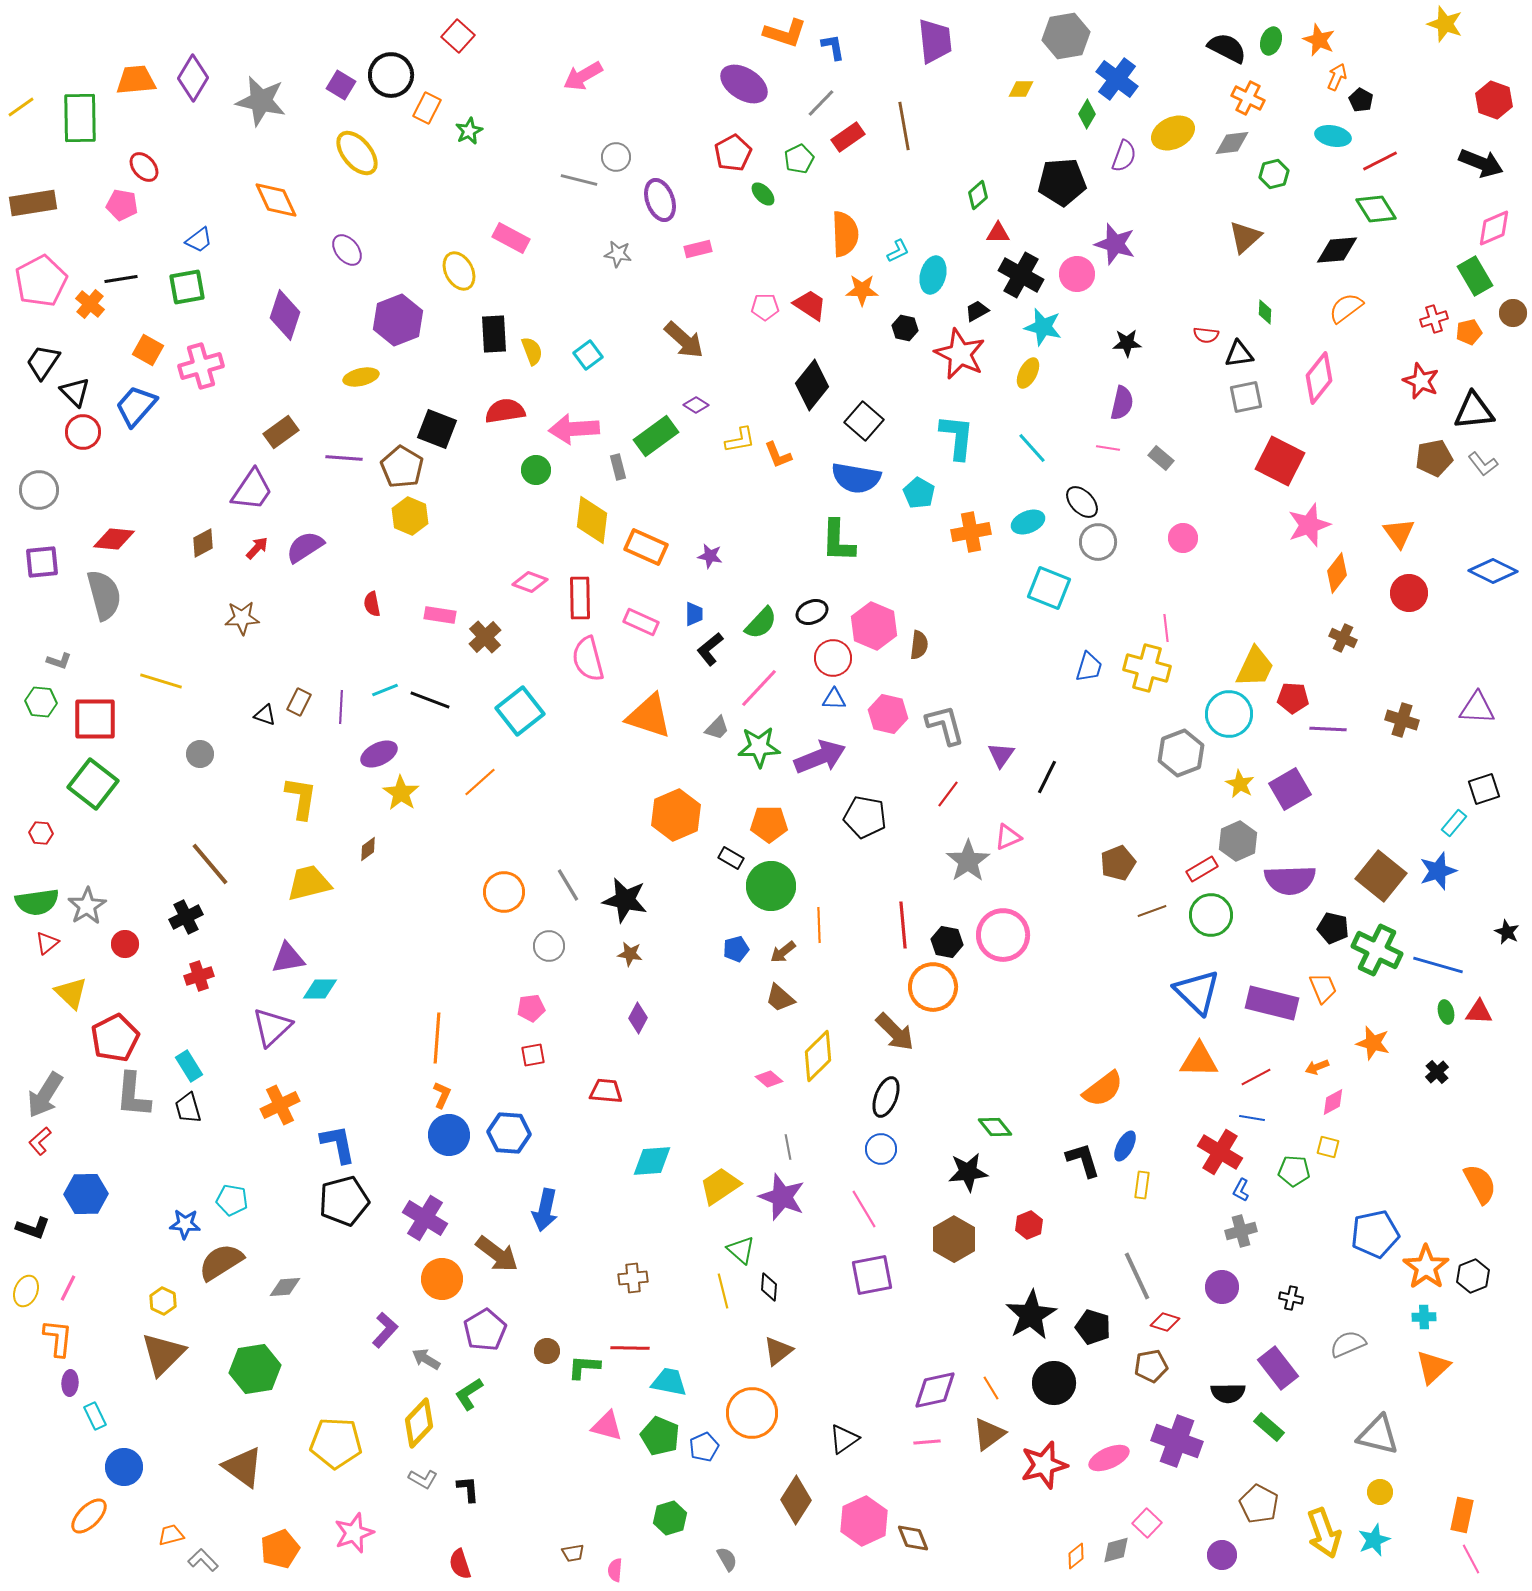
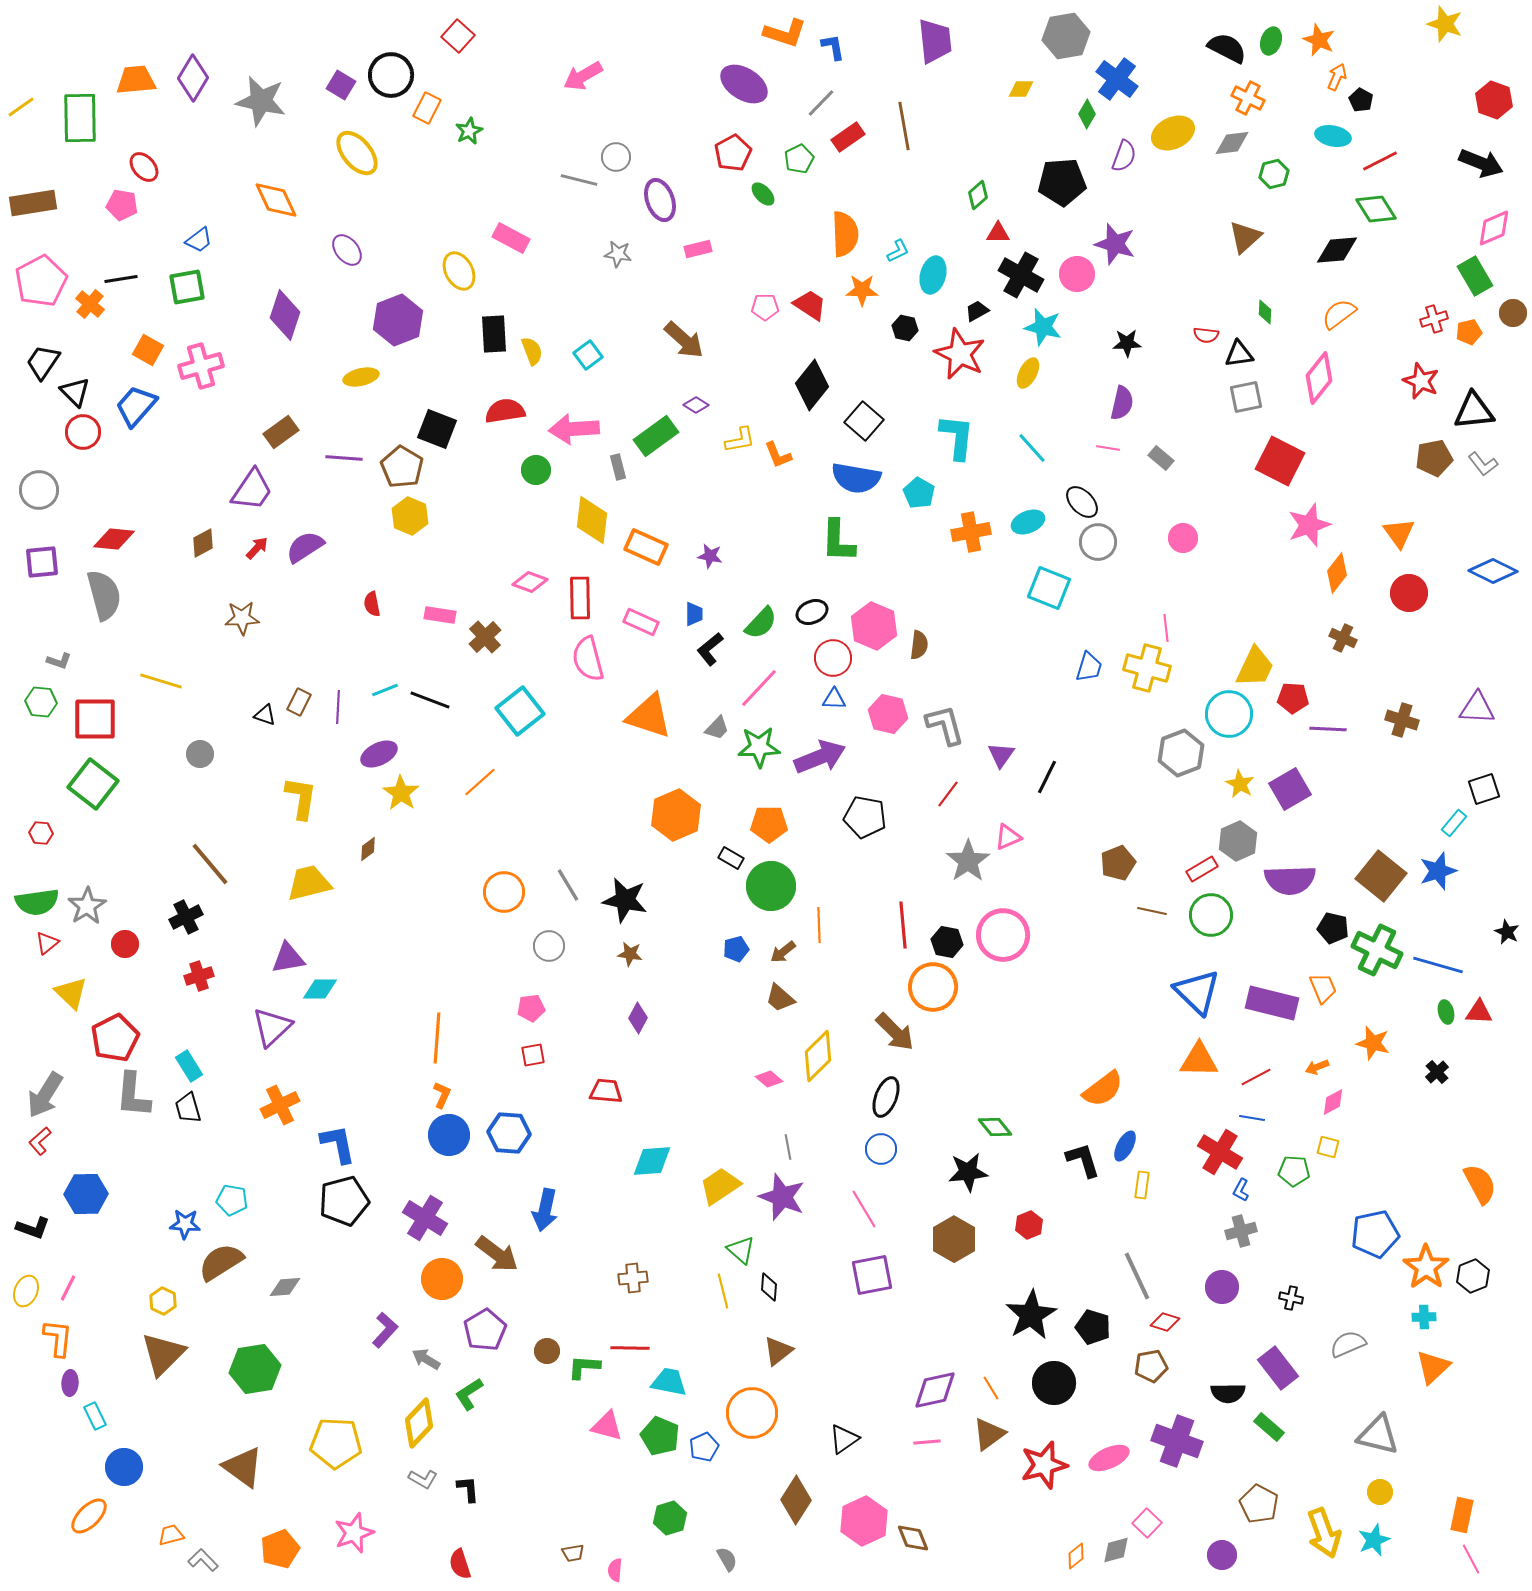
orange semicircle at (1346, 308): moved 7 px left, 6 px down
purple line at (341, 707): moved 3 px left
brown line at (1152, 911): rotated 32 degrees clockwise
